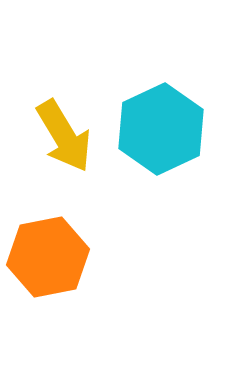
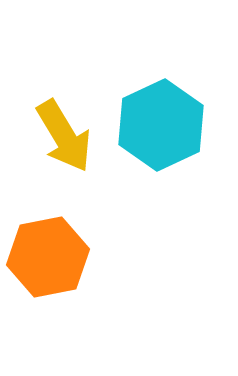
cyan hexagon: moved 4 px up
